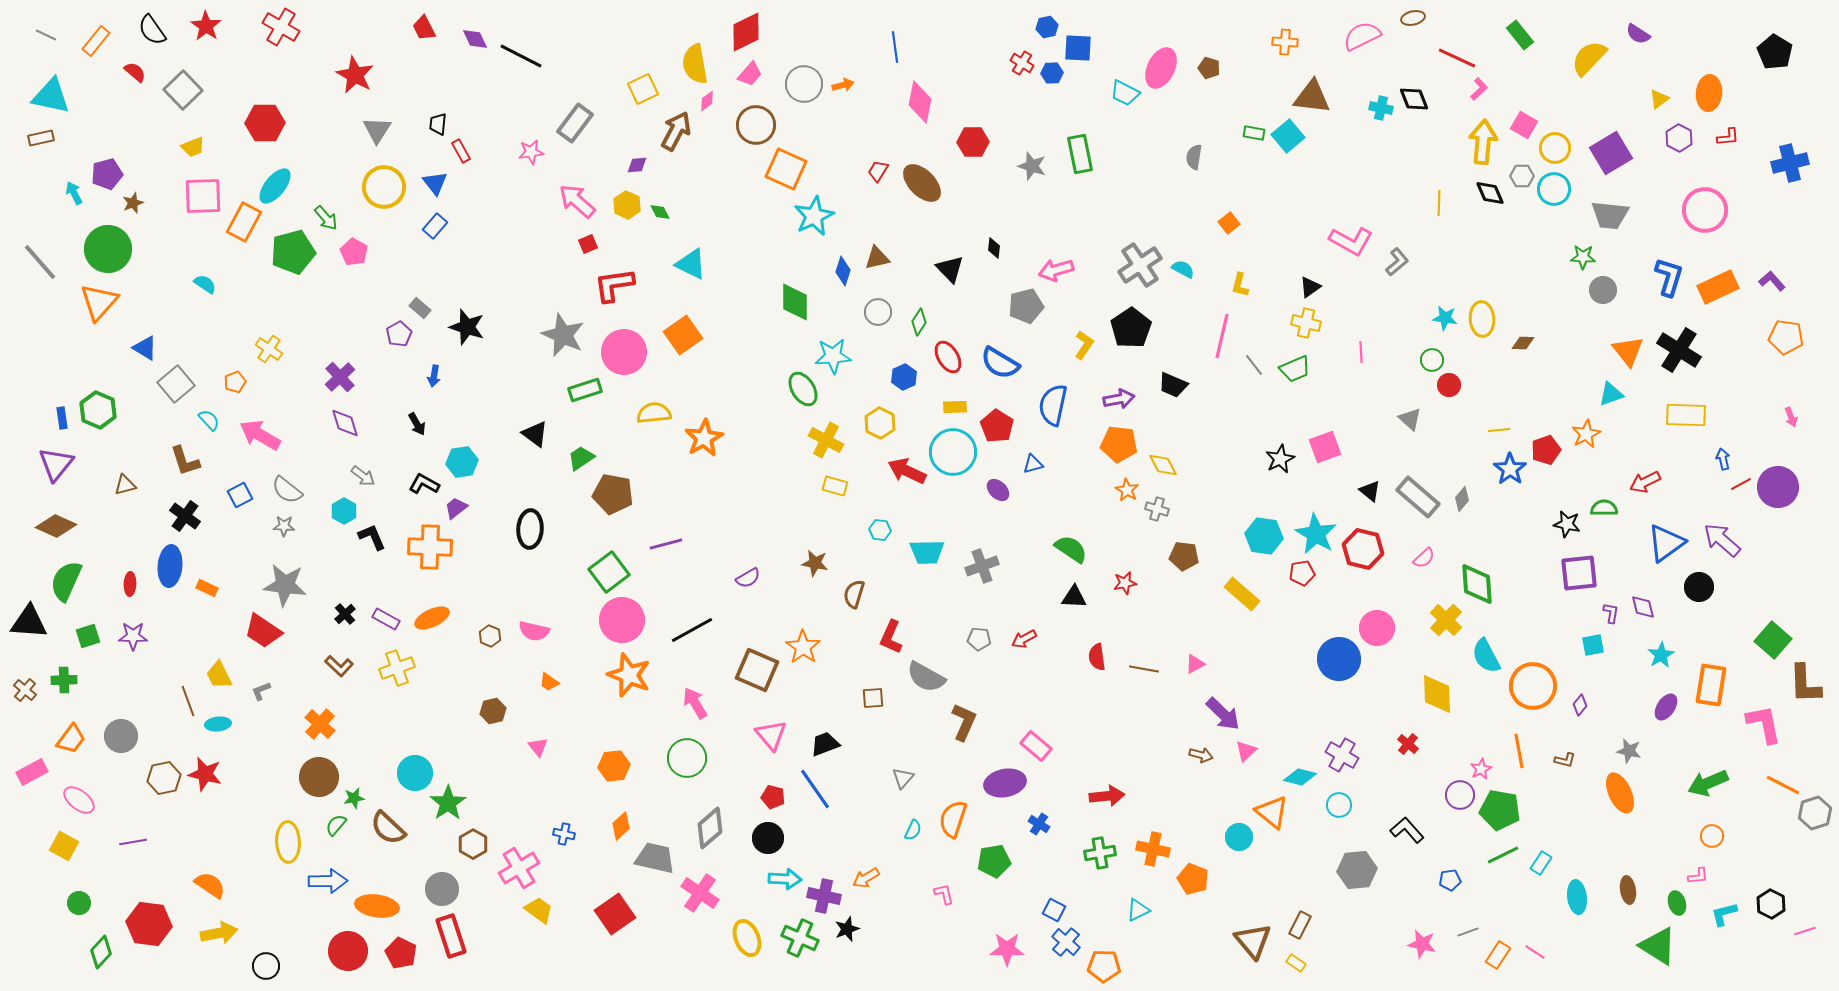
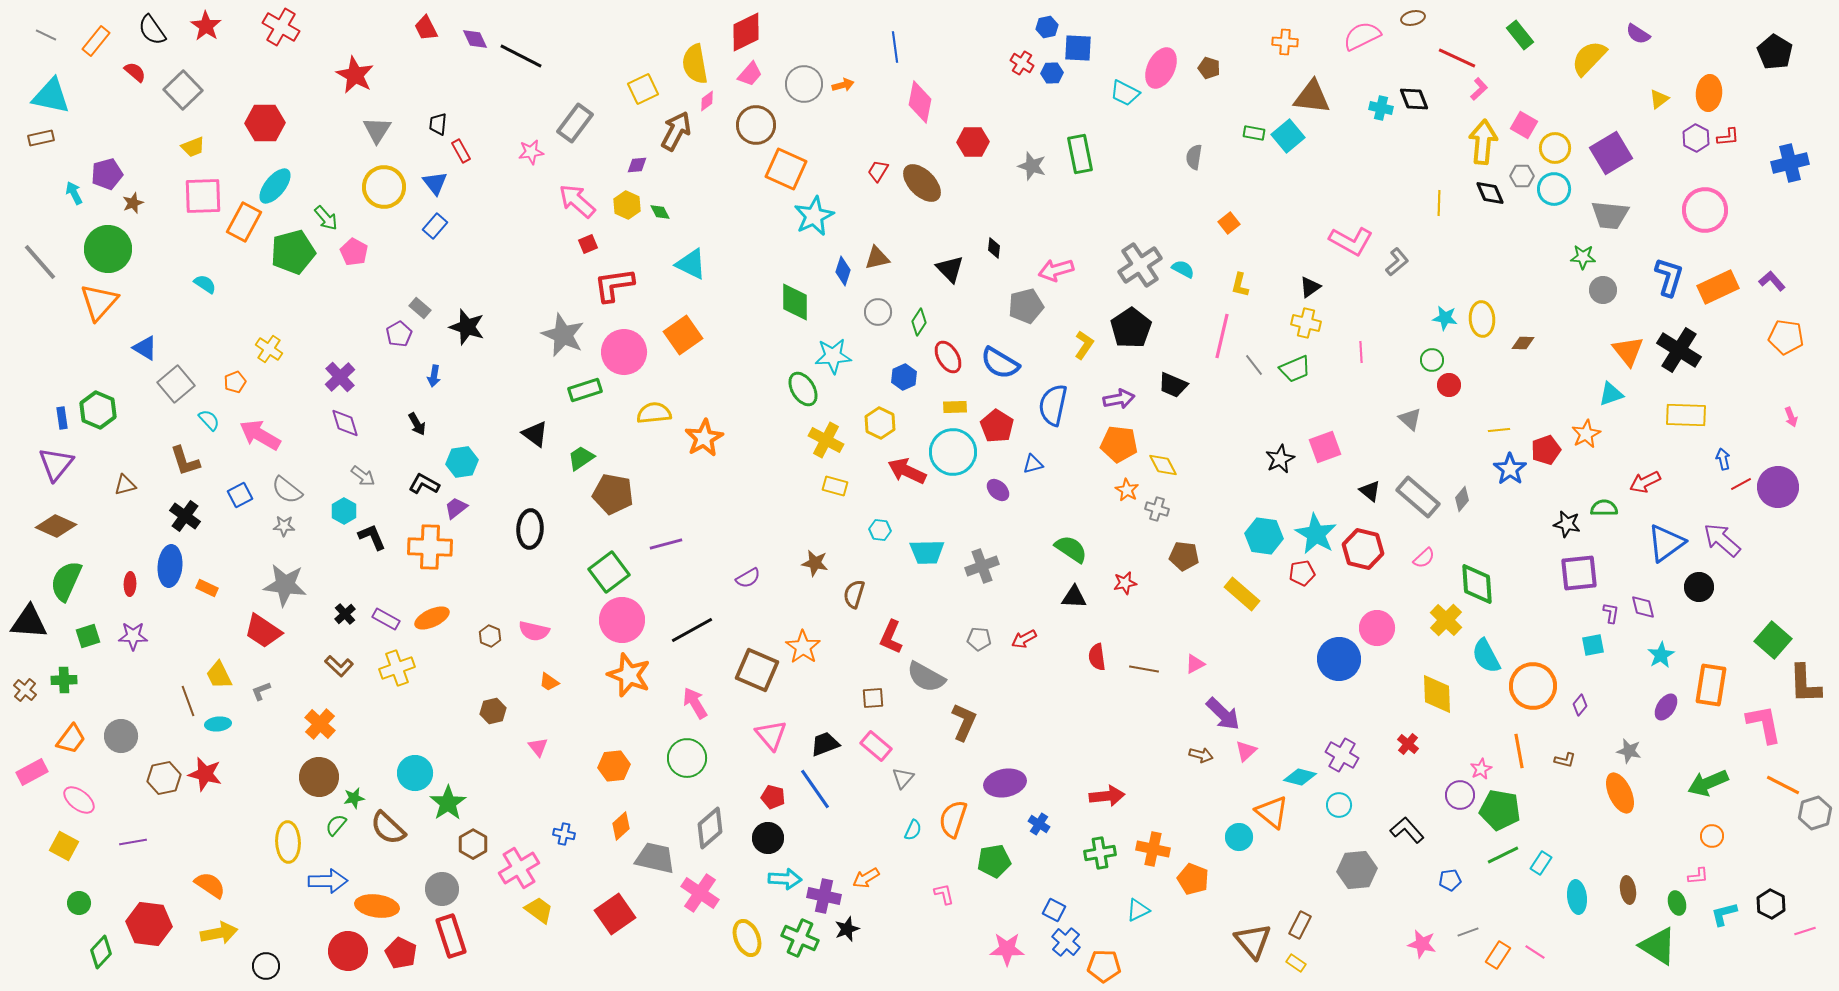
red trapezoid at (424, 28): moved 2 px right
purple hexagon at (1679, 138): moved 17 px right
pink rectangle at (1036, 746): moved 160 px left
